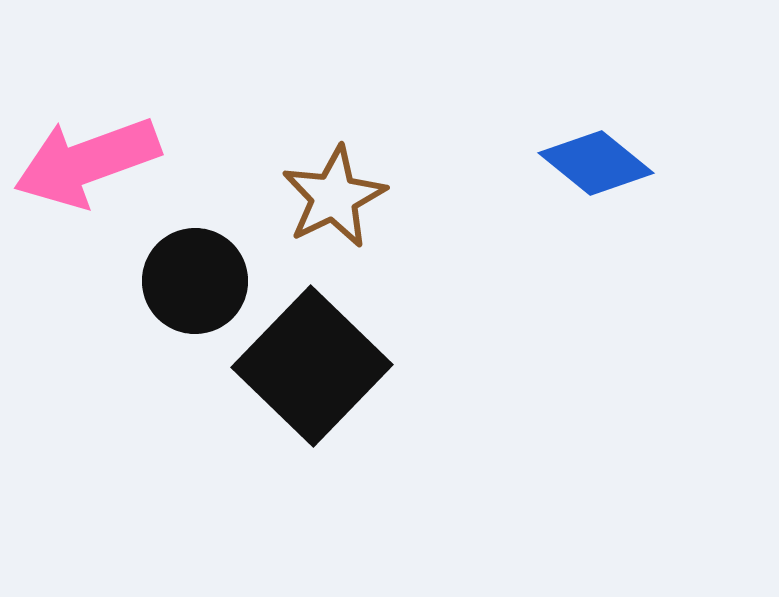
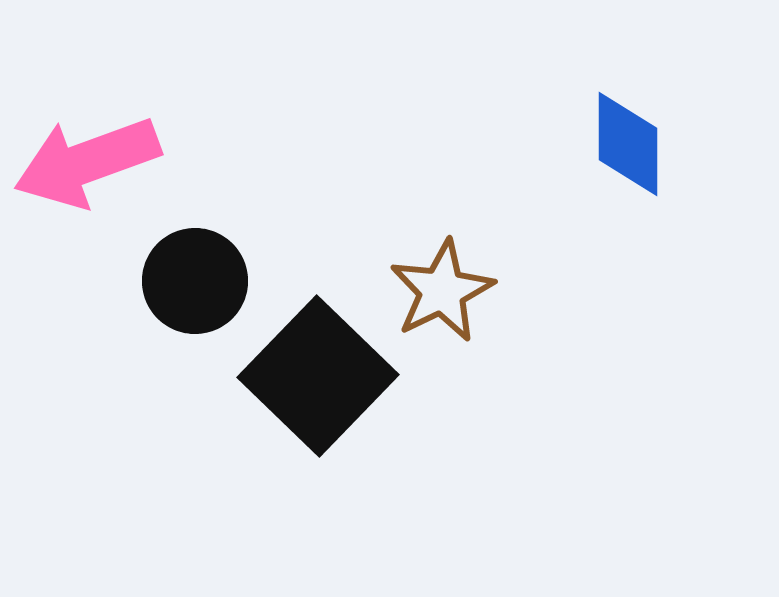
blue diamond: moved 32 px right, 19 px up; rotated 51 degrees clockwise
brown star: moved 108 px right, 94 px down
black square: moved 6 px right, 10 px down
